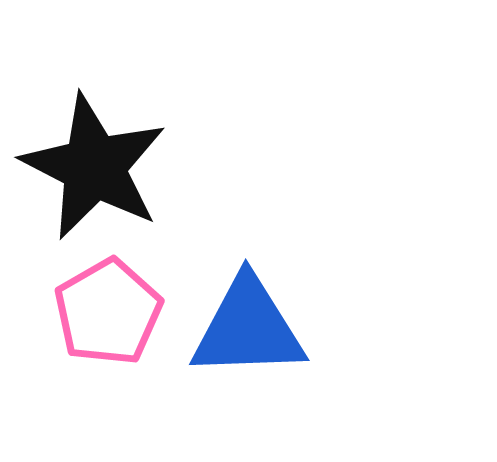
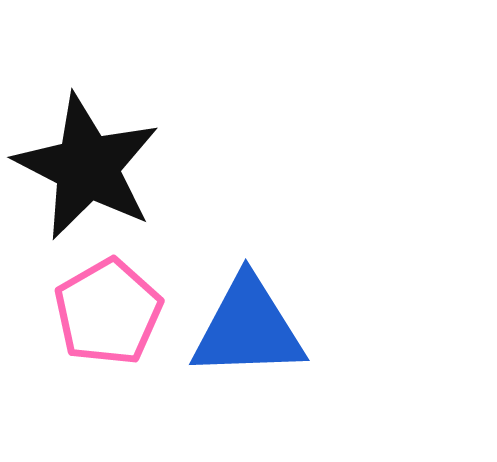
black star: moved 7 px left
